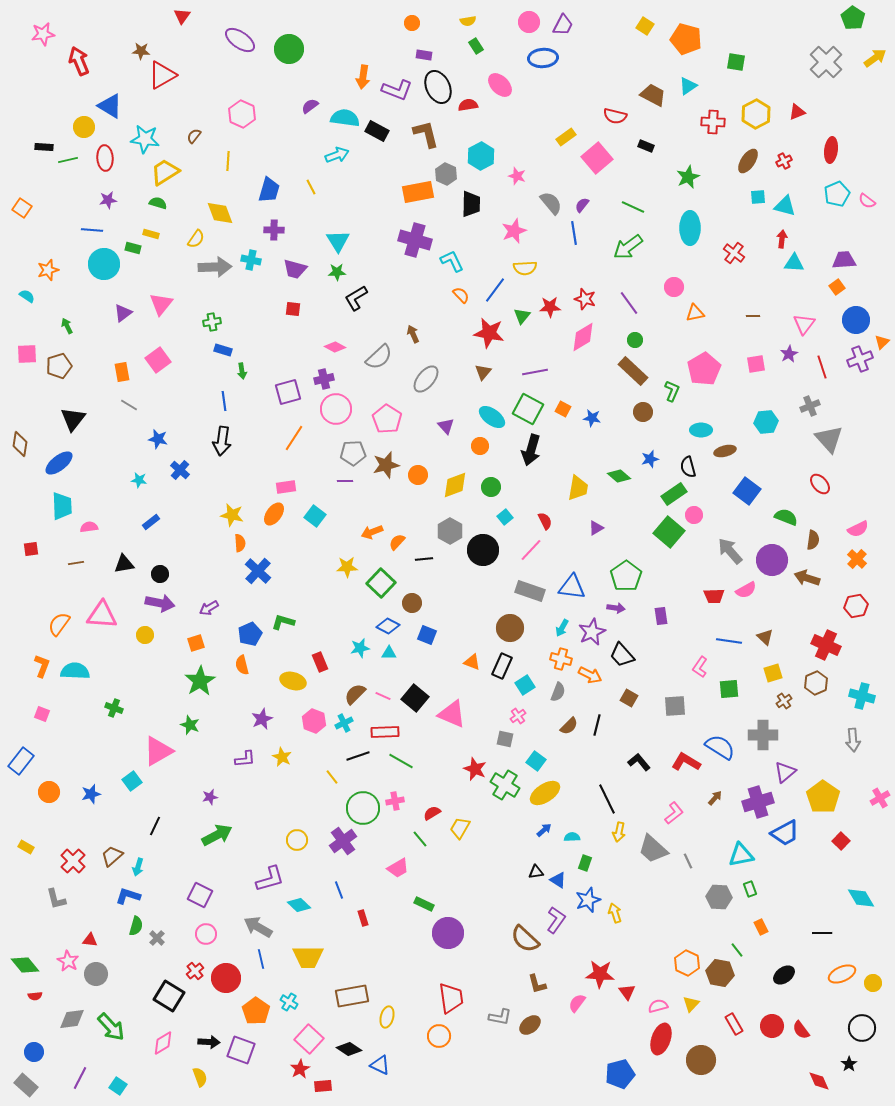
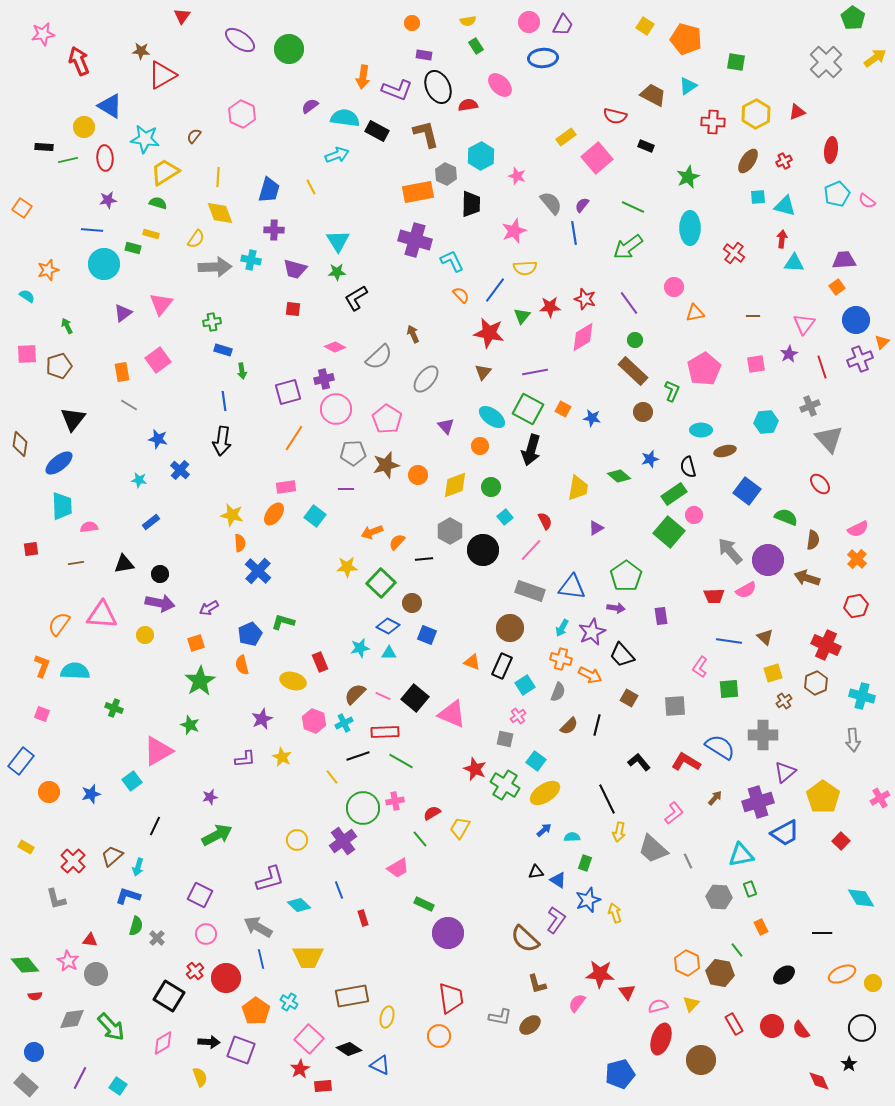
yellow line at (228, 161): moved 10 px left, 16 px down
purple line at (345, 481): moved 1 px right, 8 px down
purple circle at (772, 560): moved 4 px left
